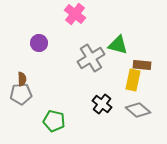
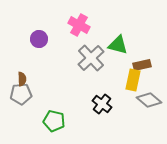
pink cross: moved 4 px right, 11 px down; rotated 10 degrees counterclockwise
purple circle: moved 4 px up
gray cross: rotated 12 degrees counterclockwise
brown rectangle: rotated 18 degrees counterclockwise
gray diamond: moved 11 px right, 10 px up
